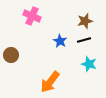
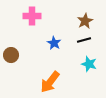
pink cross: rotated 24 degrees counterclockwise
brown star: rotated 14 degrees counterclockwise
blue star: moved 6 px left, 2 px down
